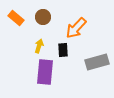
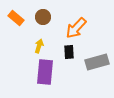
black rectangle: moved 6 px right, 2 px down
